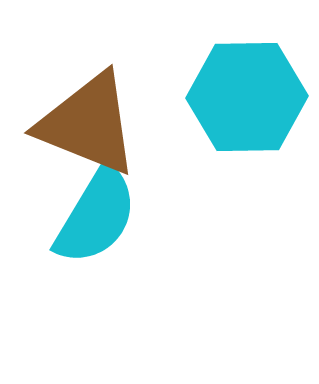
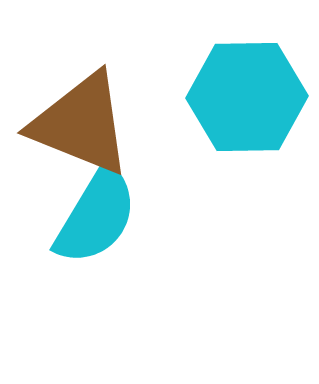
brown triangle: moved 7 px left
